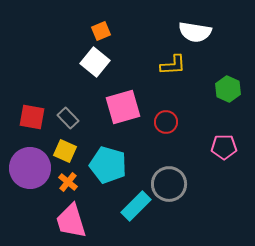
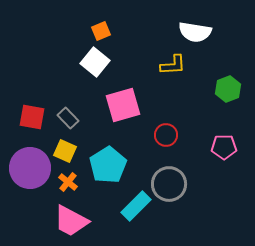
green hexagon: rotated 15 degrees clockwise
pink square: moved 2 px up
red circle: moved 13 px down
cyan pentagon: rotated 24 degrees clockwise
pink trapezoid: rotated 45 degrees counterclockwise
